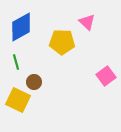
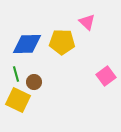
blue diamond: moved 6 px right, 17 px down; rotated 28 degrees clockwise
green line: moved 12 px down
